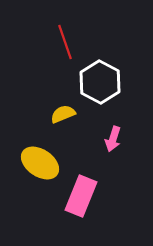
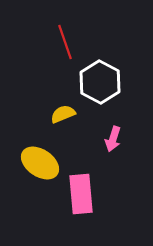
pink rectangle: moved 2 px up; rotated 27 degrees counterclockwise
